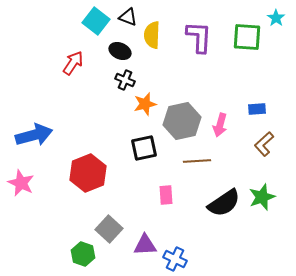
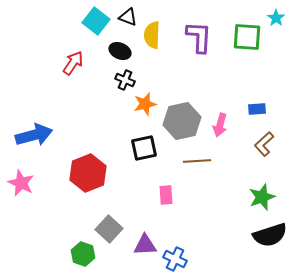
black semicircle: moved 46 px right, 32 px down; rotated 16 degrees clockwise
